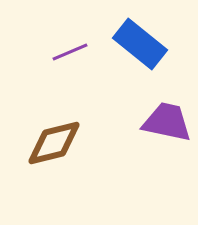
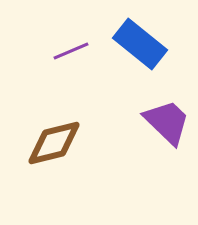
purple line: moved 1 px right, 1 px up
purple trapezoid: rotated 32 degrees clockwise
